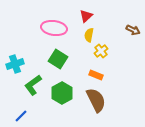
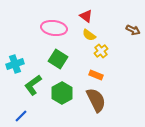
red triangle: rotated 40 degrees counterclockwise
yellow semicircle: rotated 64 degrees counterclockwise
